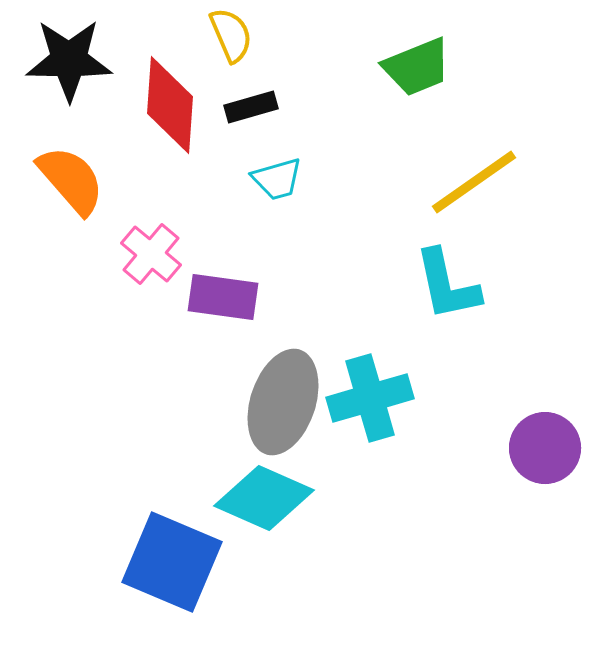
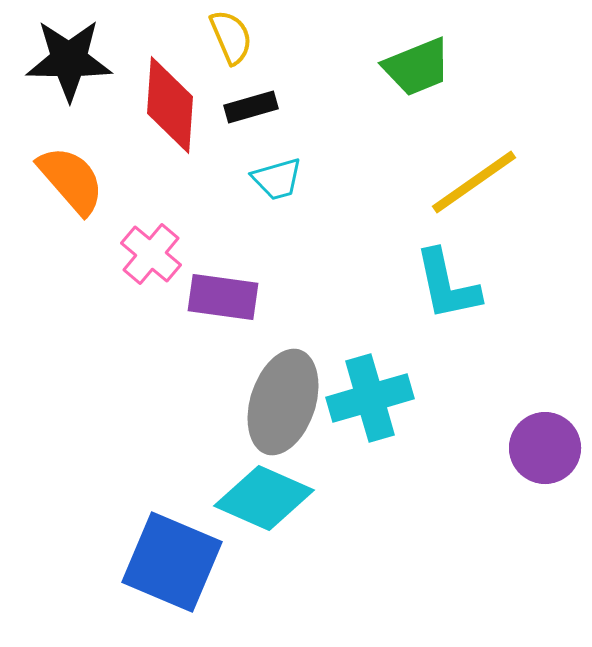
yellow semicircle: moved 2 px down
